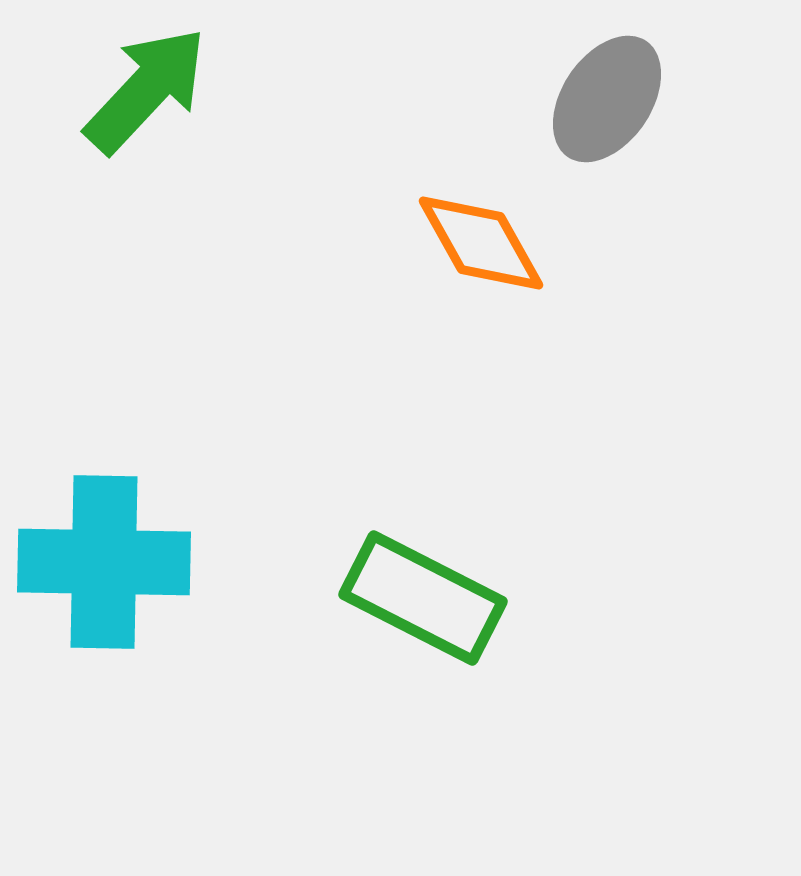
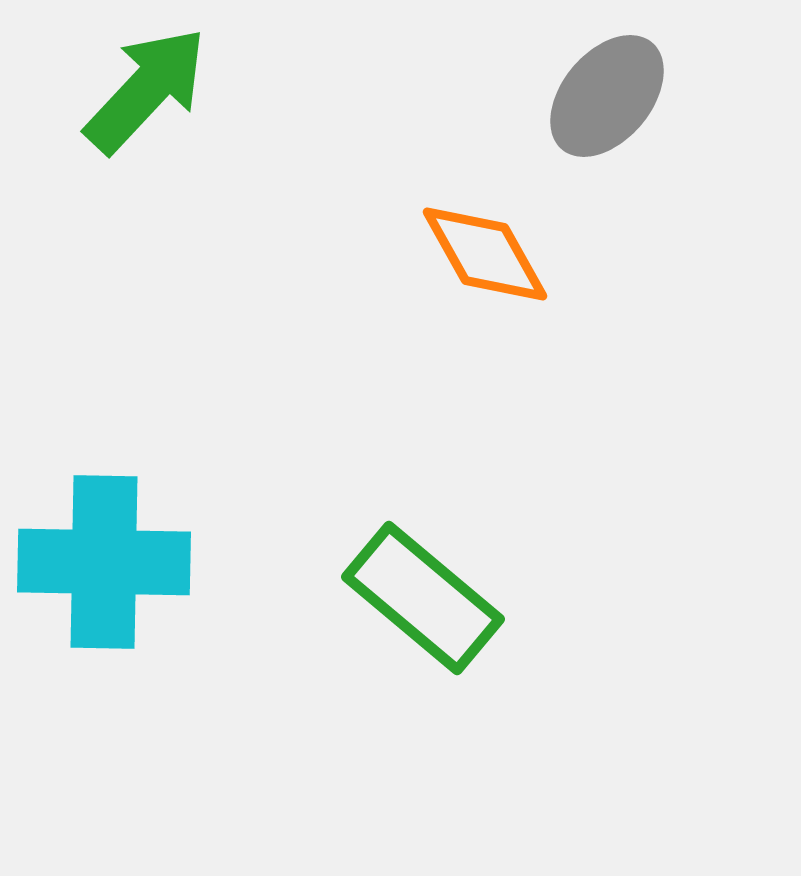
gray ellipse: moved 3 px up; rotated 6 degrees clockwise
orange diamond: moved 4 px right, 11 px down
green rectangle: rotated 13 degrees clockwise
